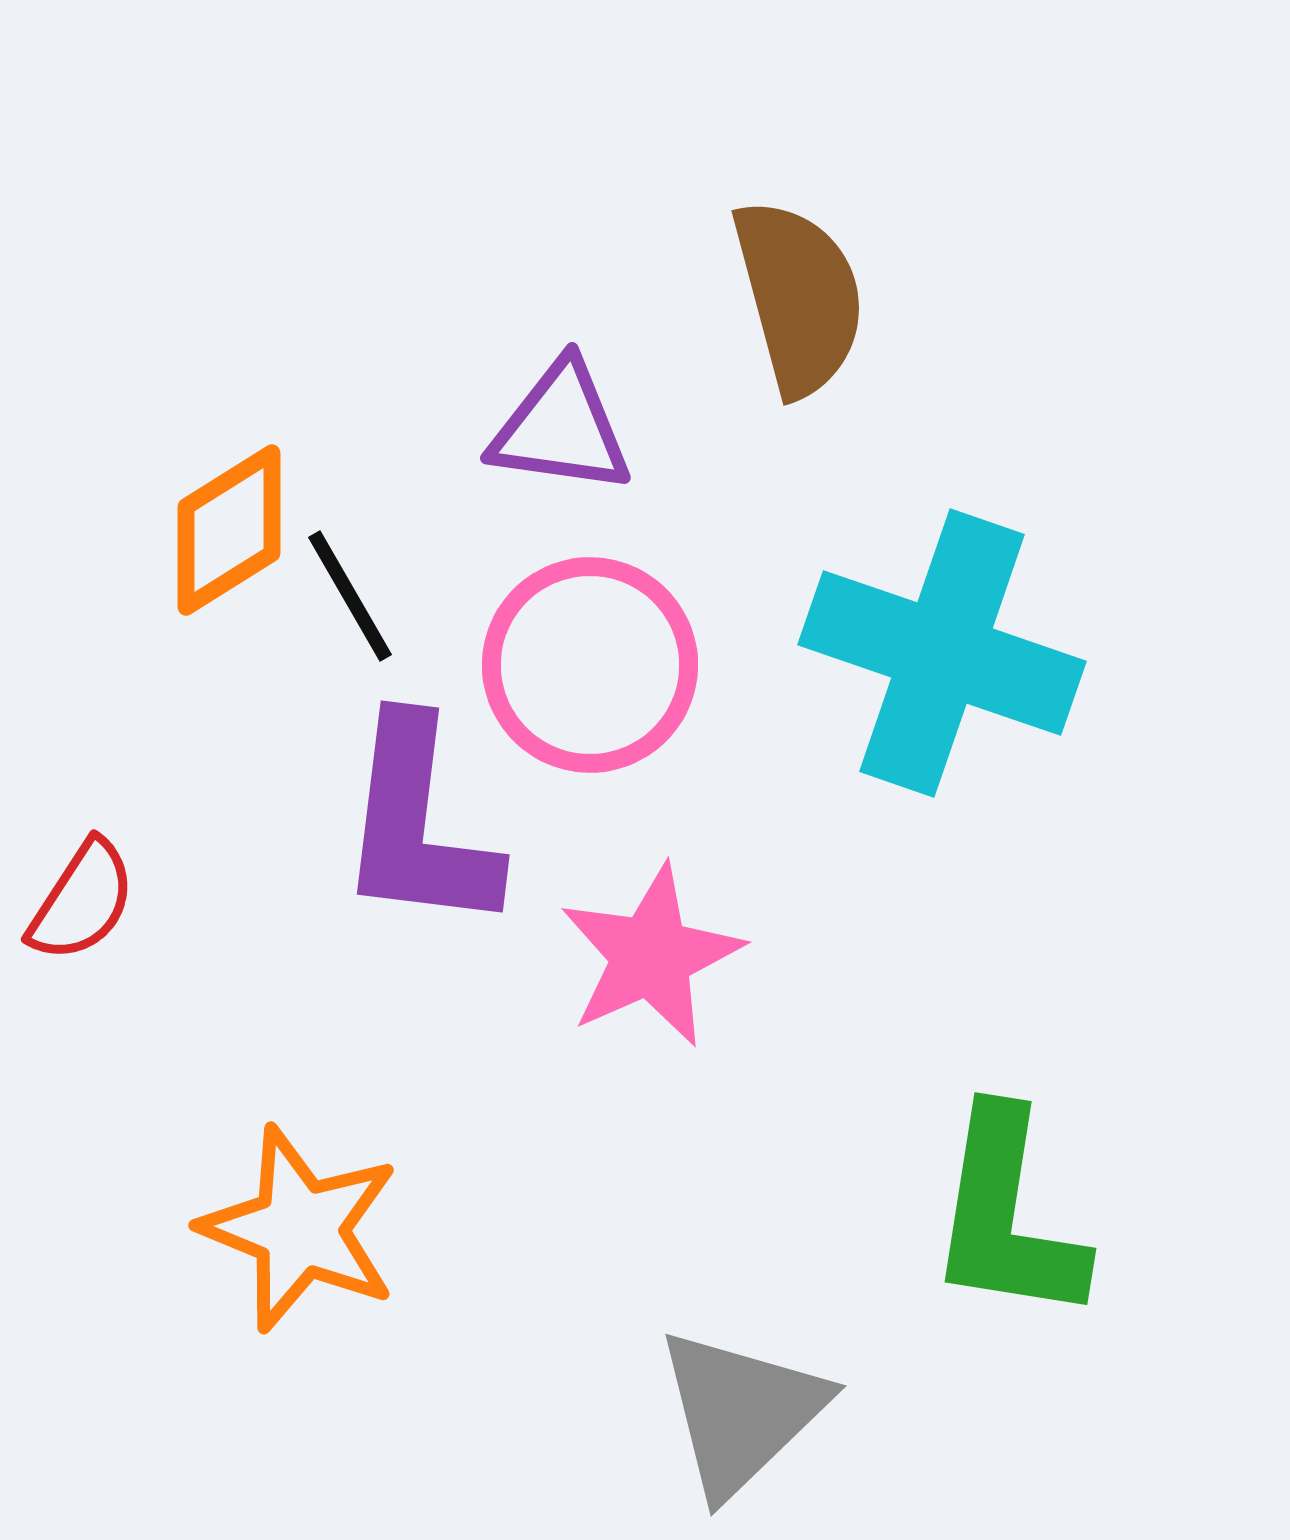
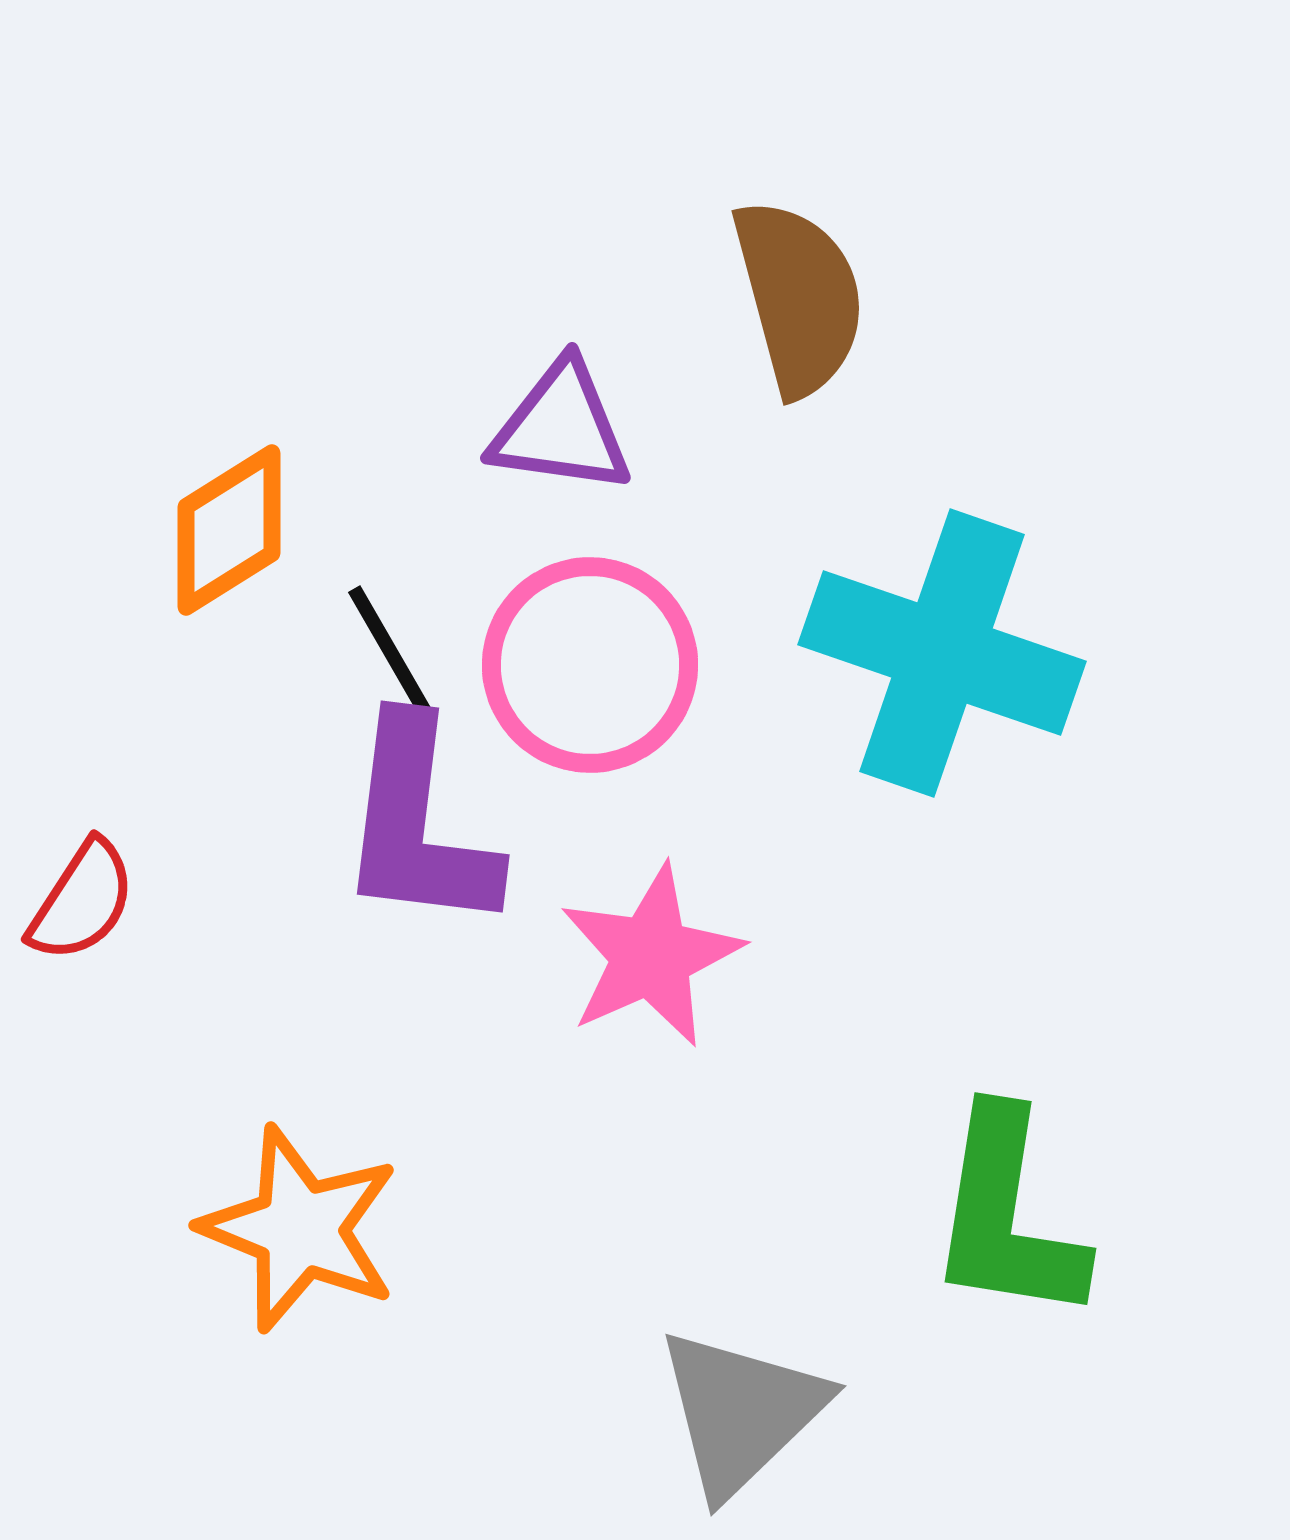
black line: moved 40 px right, 55 px down
